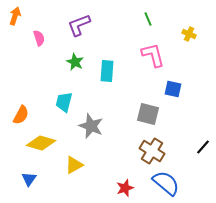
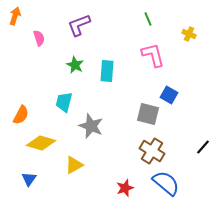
green star: moved 3 px down
blue square: moved 4 px left, 6 px down; rotated 18 degrees clockwise
